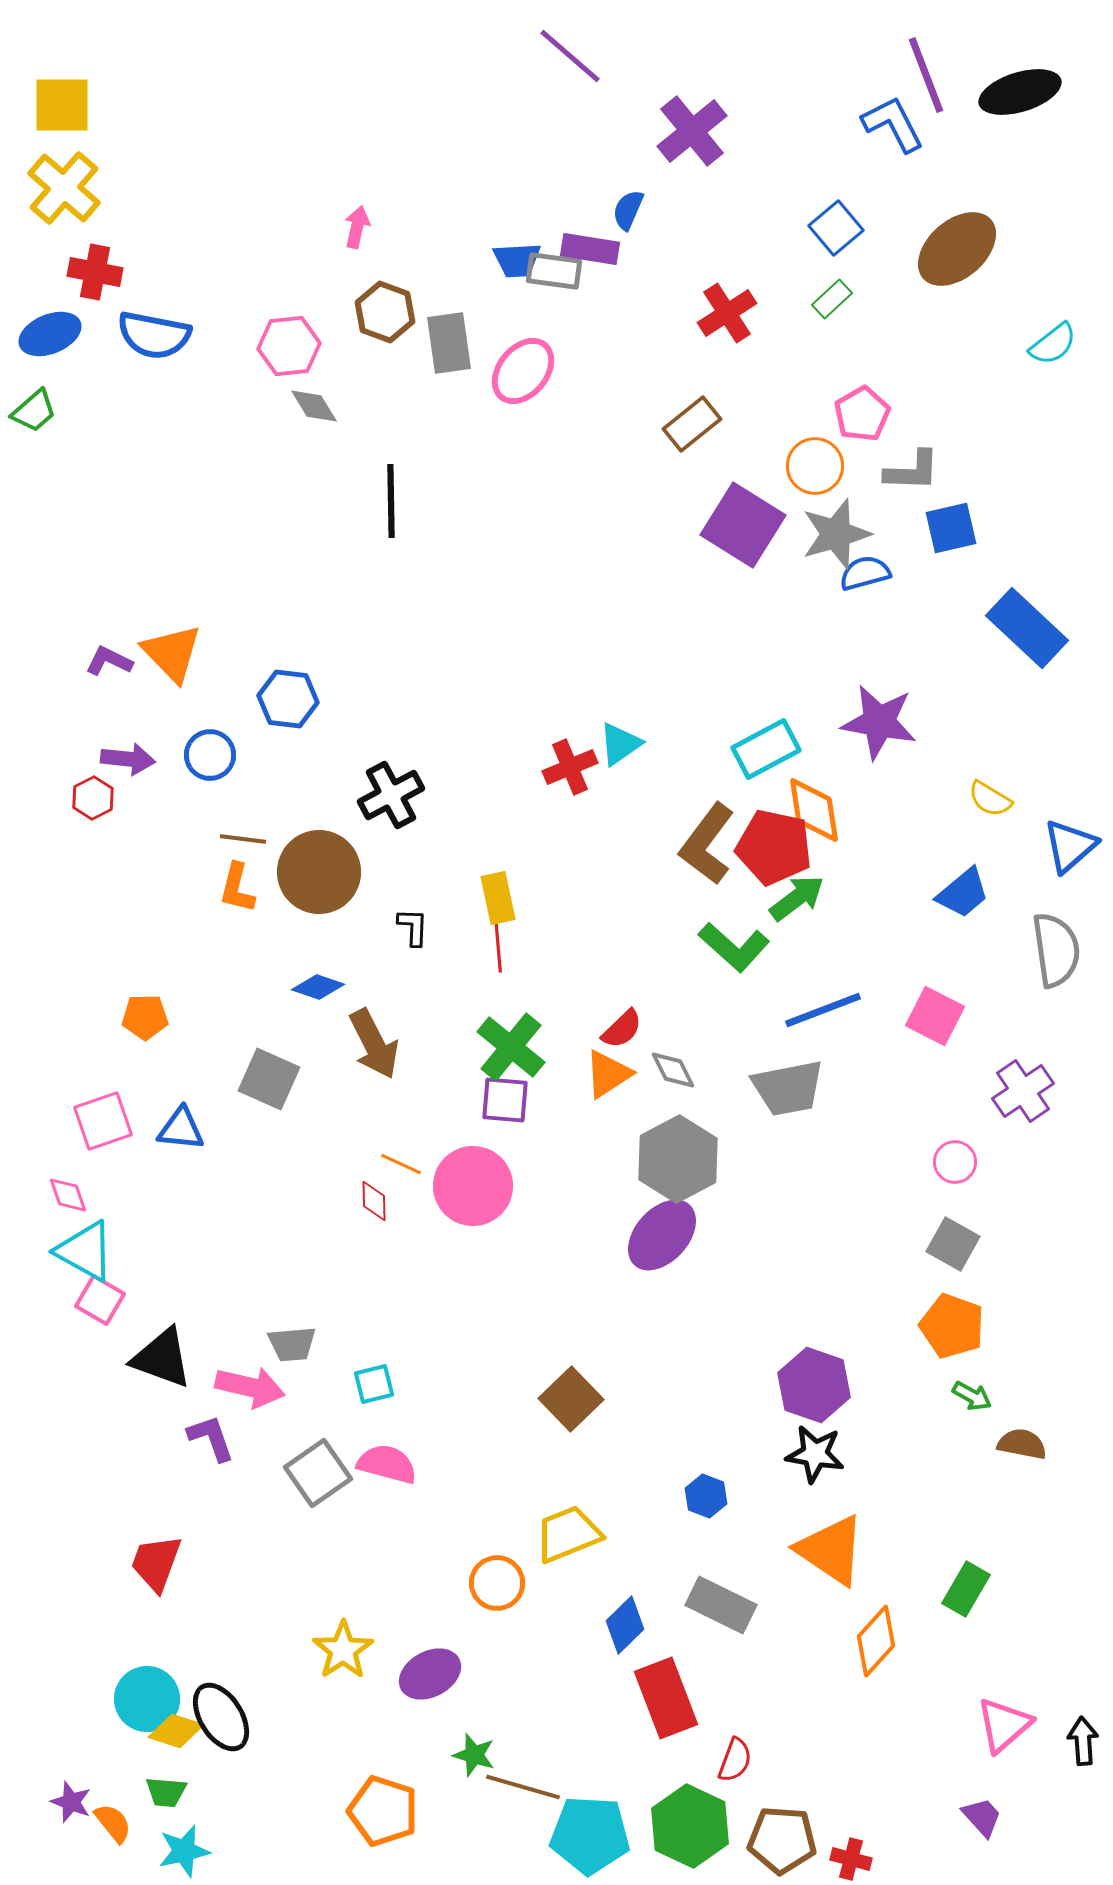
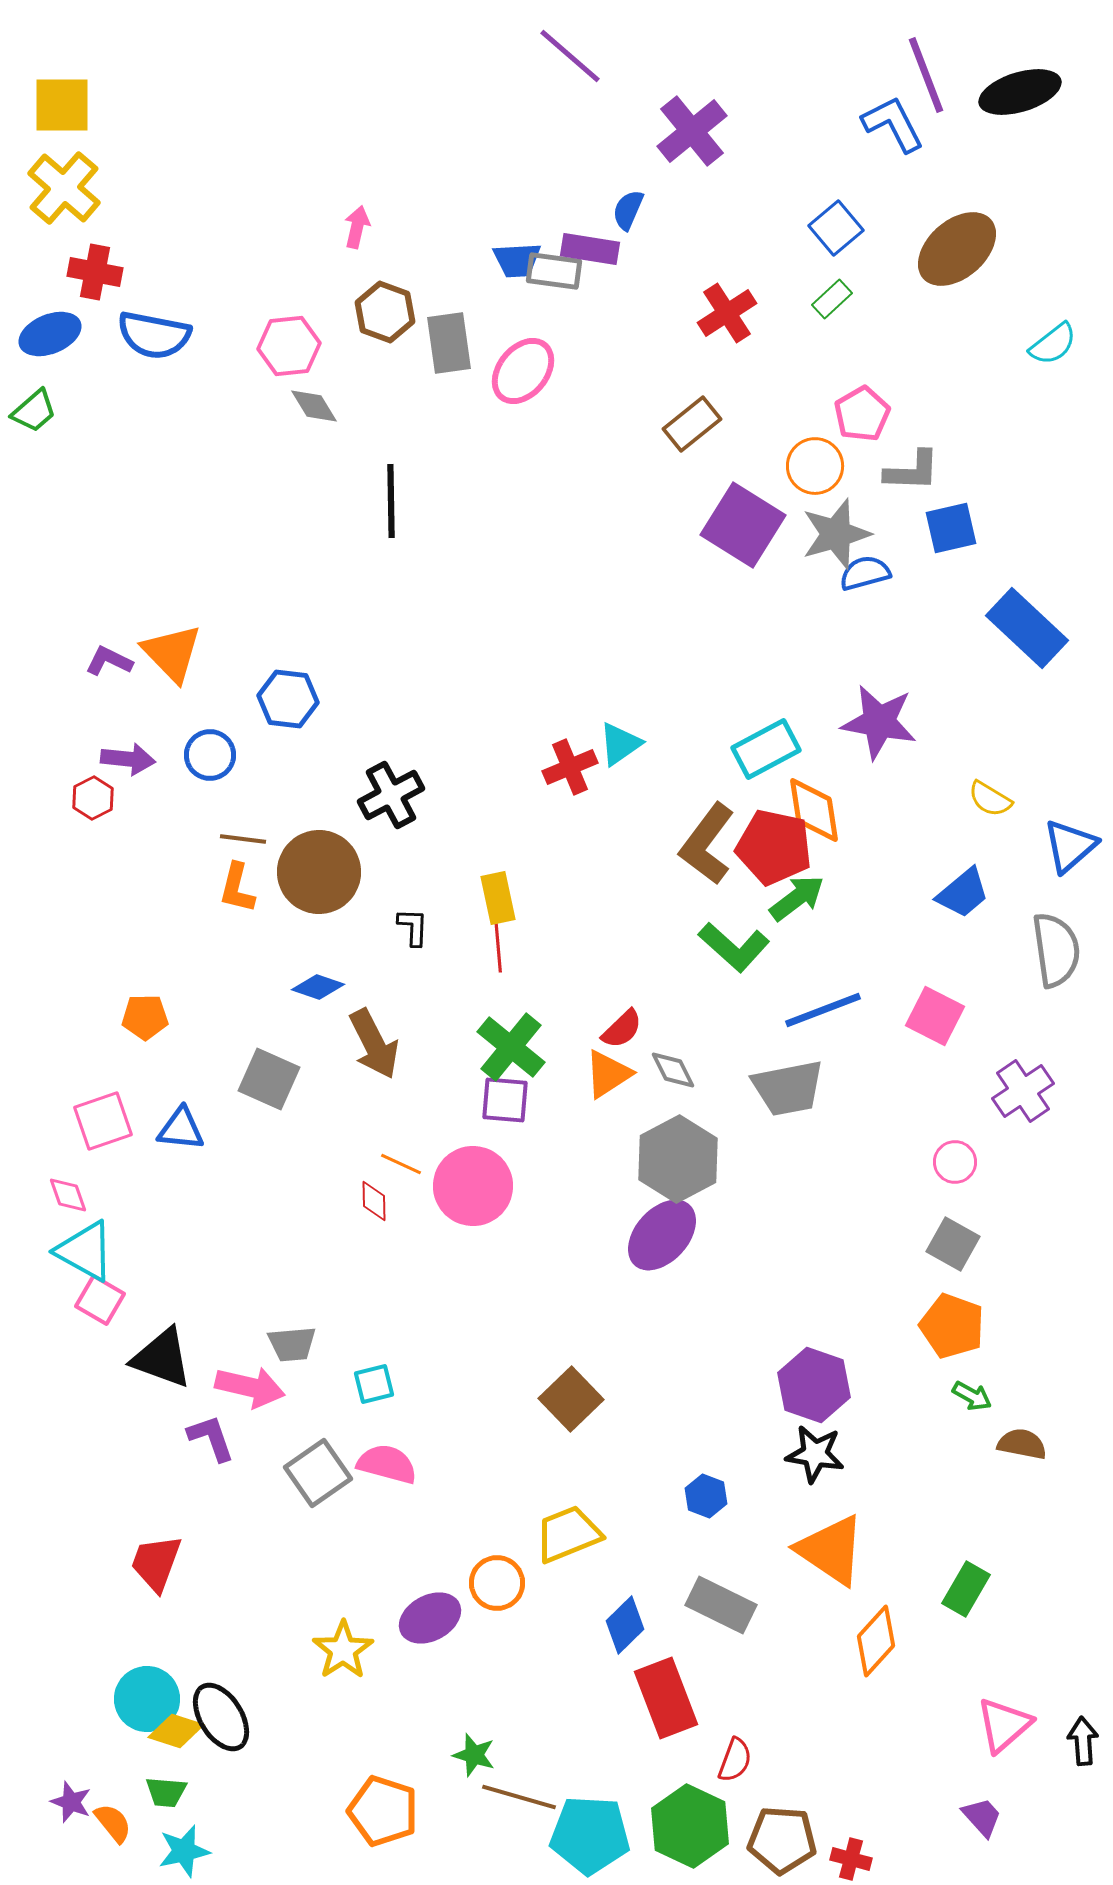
purple ellipse at (430, 1674): moved 56 px up
brown line at (523, 1787): moved 4 px left, 10 px down
